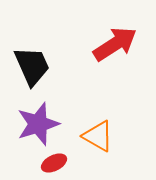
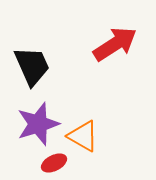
orange triangle: moved 15 px left
